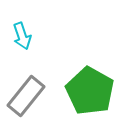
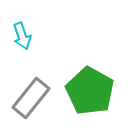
gray rectangle: moved 5 px right, 2 px down
